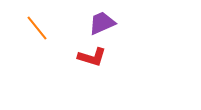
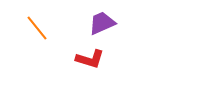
red L-shape: moved 2 px left, 2 px down
